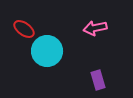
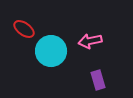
pink arrow: moved 5 px left, 13 px down
cyan circle: moved 4 px right
